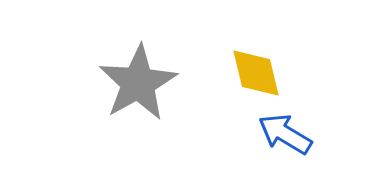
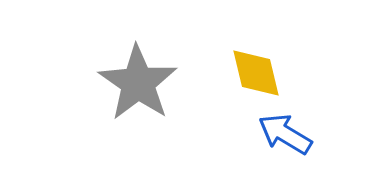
gray star: rotated 8 degrees counterclockwise
